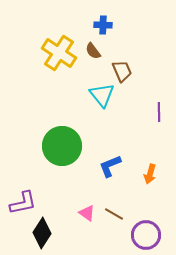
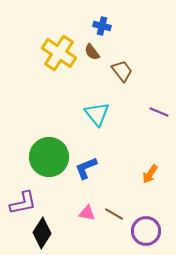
blue cross: moved 1 px left, 1 px down; rotated 12 degrees clockwise
brown semicircle: moved 1 px left, 1 px down
brown trapezoid: rotated 15 degrees counterclockwise
cyan triangle: moved 5 px left, 19 px down
purple line: rotated 66 degrees counterclockwise
green circle: moved 13 px left, 11 px down
blue L-shape: moved 24 px left, 2 px down
orange arrow: rotated 18 degrees clockwise
pink triangle: rotated 24 degrees counterclockwise
purple circle: moved 4 px up
